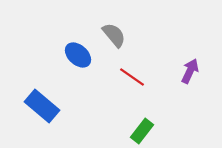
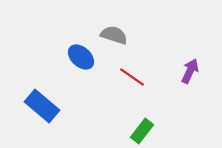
gray semicircle: rotated 32 degrees counterclockwise
blue ellipse: moved 3 px right, 2 px down
